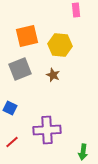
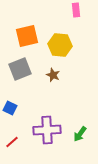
green arrow: moved 3 px left, 18 px up; rotated 28 degrees clockwise
